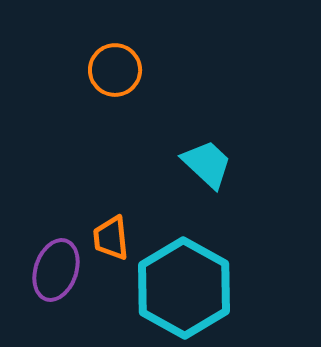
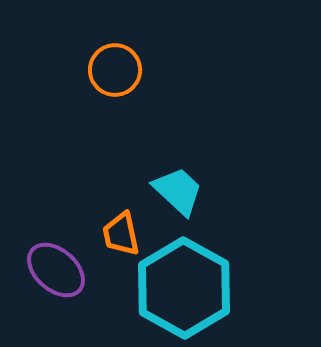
cyan trapezoid: moved 29 px left, 27 px down
orange trapezoid: moved 10 px right, 4 px up; rotated 6 degrees counterclockwise
purple ellipse: rotated 68 degrees counterclockwise
